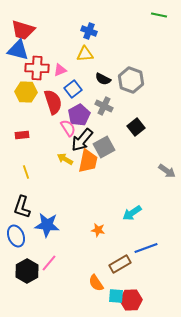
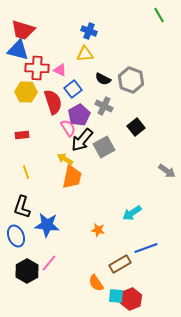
green line: rotated 49 degrees clockwise
pink triangle: rotated 48 degrees clockwise
orange trapezoid: moved 16 px left, 16 px down
red hexagon: moved 1 px up; rotated 20 degrees counterclockwise
